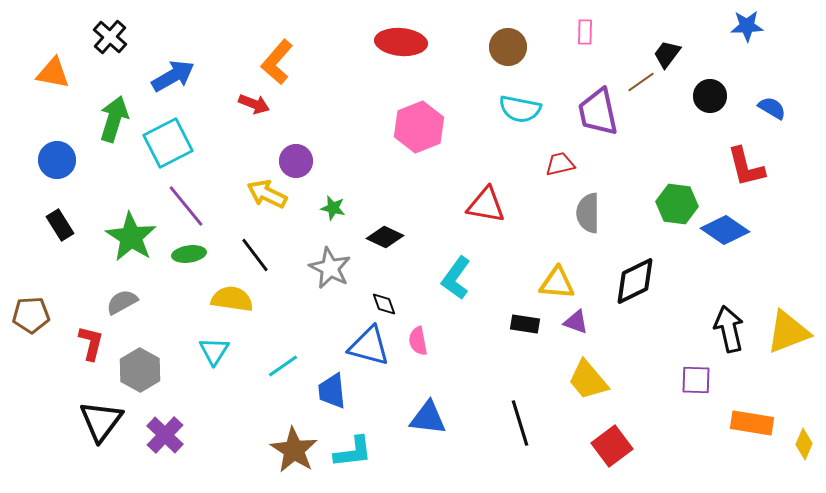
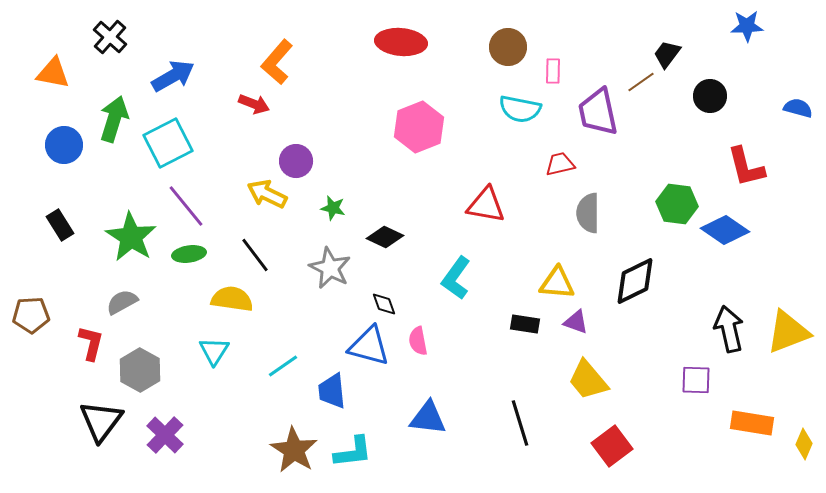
pink rectangle at (585, 32): moved 32 px left, 39 px down
blue semicircle at (772, 108): moved 26 px right; rotated 16 degrees counterclockwise
blue circle at (57, 160): moved 7 px right, 15 px up
